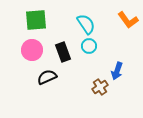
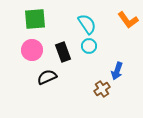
green square: moved 1 px left, 1 px up
cyan semicircle: moved 1 px right
brown cross: moved 2 px right, 2 px down
